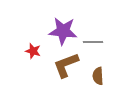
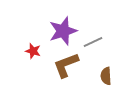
purple star: rotated 24 degrees counterclockwise
gray line: rotated 24 degrees counterclockwise
brown semicircle: moved 8 px right
